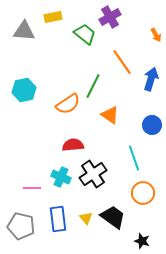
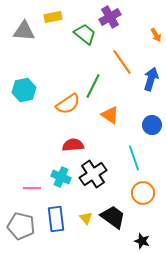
blue rectangle: moved 2 px left
